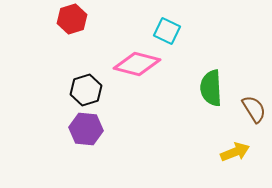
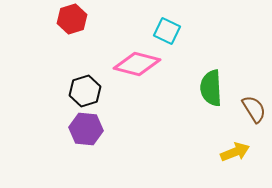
black hexagon: moved 1 px left, 1 px down
